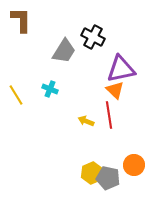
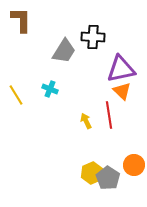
black cross: rotated 25 degrees counterclockwise
orange triangle: moved 7 px right, 1 px down
yellow arrow: rotated 42 degrees clockwise
gray pentagon: rotated 20 degrees clockwise
